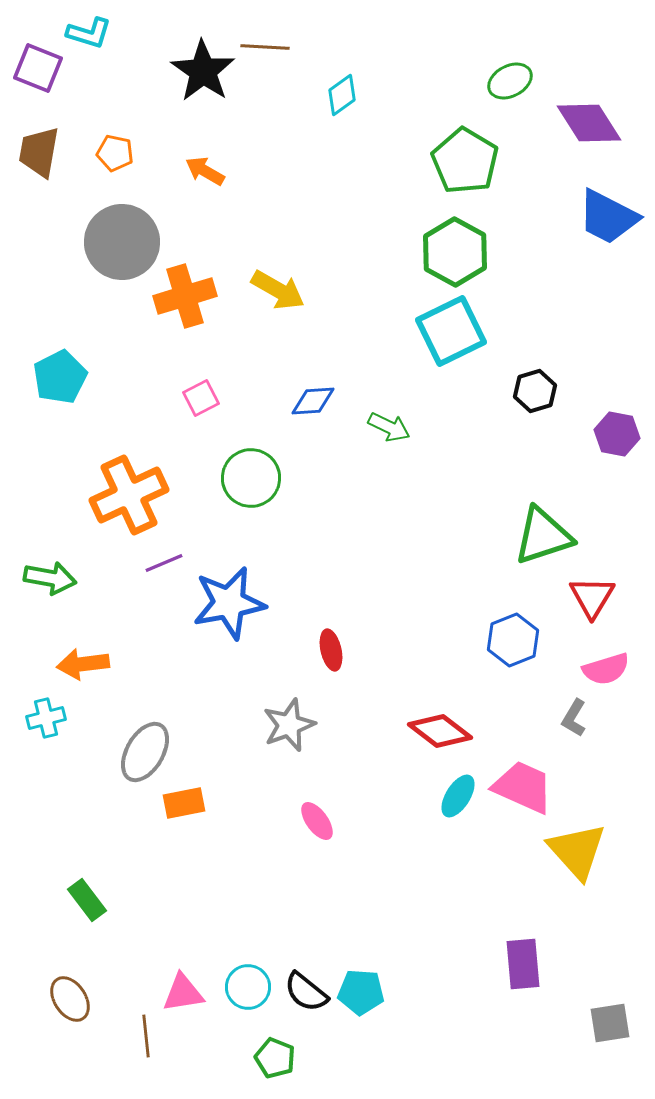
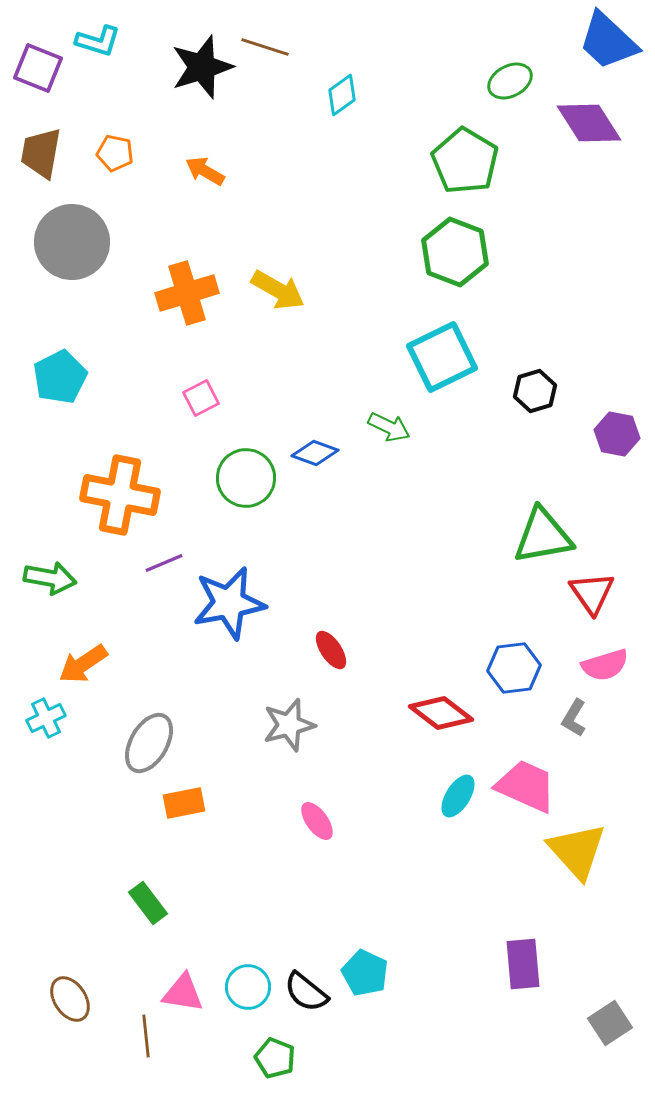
cyan L-shape at (89, 33): moved 9 px right, 8 px down
brown line at (265, 47): rotated 15 degrees clockwise
black star at (203, 71): moved 1 px left, 4 px up; rotated 20 degrees clockwise
brown trapezoid at (39, 152): moved 2 px right, 1 px down
blue trapezoid at (608, 217): moved 176 px up; rotated 16 degrees clockwise
gray circle at (122, 242): moved 50 px left
green hexagon at (455, 252): rotated 8 degrees counterclockwise
orange cross at (185, 296): moved 2 px right, 3 px up
cyan square at (451, 331): moved 9 px left, 26 px down
blue diamond at (313, 401): moved 2 px right, 52 px down; rotated 24 degrees clockwise
green circle at (251, 478): moved 5 px left
orange cross at (129, 495): moved 9 px left; rotated 36 degrees clockwise
green triangle at (543, 536): rotated 8 degrees clockwise
red triangle at (592, 597): moved 4 px up; rotated 6 degrees counterclockwise
blue hexagon at (513, 640): moved 1 px right, 28 px down; rotated 15 degrees clockwise
red ellipse at (331, 650): rotated 21 degrees counterclockwise
orange arrow at (83, 664): rotated 27 degrees counterclockwise
pink semicircle at (606, 669): moved 1 px left, 4 px up
cyan cross at (46, 718): rotated 12 degrees counterclockwise
gray star at (289, 725): rotated 6 degrees clockwise
red diamond at (440, 731): moved 1 px right, 18 px up
gray ellipse at (145, 752): moved 4 px right, 9 px up
pink trapezoid at (523, 787): moved 3 px right, 1 px up
green rectangle at (87, 900): moved 61 px right, 3 px down
cyan pentagon at (361, 992): moved 4 px right, 19 px up; rotated 21 degrees clockwise
pink triangle at (183, 993): rotated 18 degrees clockwise
gray square at (610, 1023): rotated 24 degrees counterclockwise
